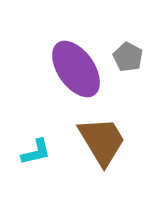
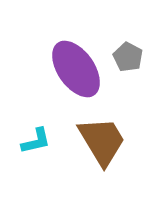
cyan L-shape: moved 11 px up
